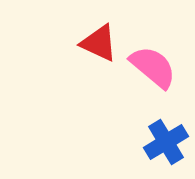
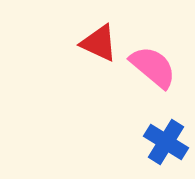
blue cross: rotated 27 degrees counterclockwise
